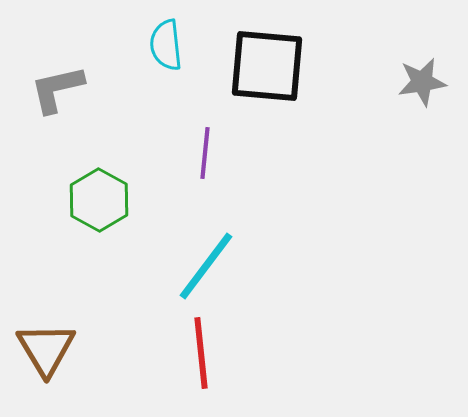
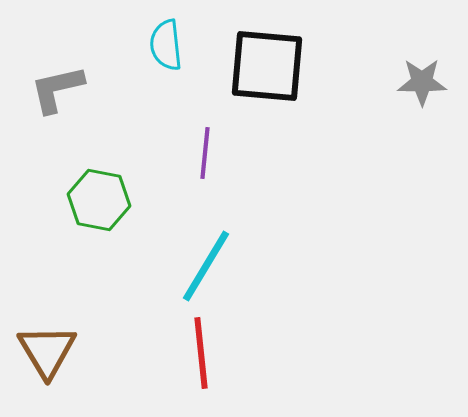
gray star: rotated 9 degrees clockwise
green hexagon: rotated 18 degrees counterclockwise
cyan line: rotated 6 degrees counterclockwise
brown triangle: moved 1 px right, 2 px down
